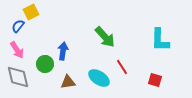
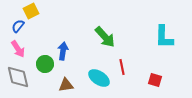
yellow square: moved 1 px up
cyan L-shape: moved 4 px right, 3 px up
pink arrow: moved 1 px right, 1 px up
red line: rotated 21 degrees clockwise
brown triangle: moved 2 px left, 3 px down
